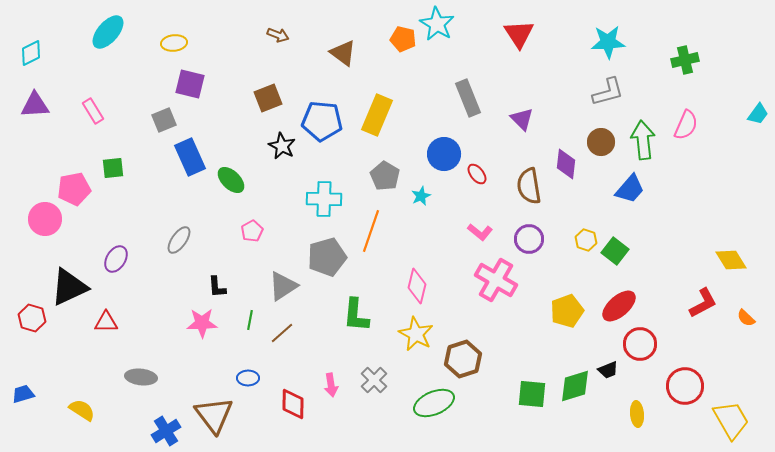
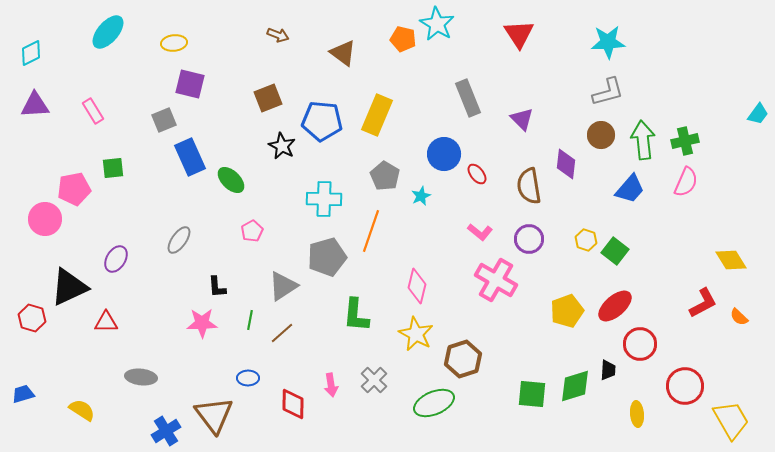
green cross at (685, 60): moved 81 px down
pink semicircle at (686, 125): moved 57 px down
brown circle at (601, 142): moved 7 px up
red ellipse at (619, 306): moved 4 px left
orange semicircle at (746, 318): moved 7 px left, 1 px up
black trapezoid at (608, 370): rotated 65 degrees counterclockwise
